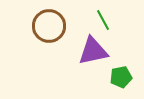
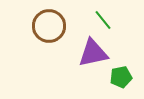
green line: rotated 10 degrees counterclockwise
purple triangle: moved 2 px down
